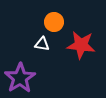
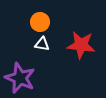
orange circle: moved 14 px left
purple star: rotated 16 degrees counterclockwise
